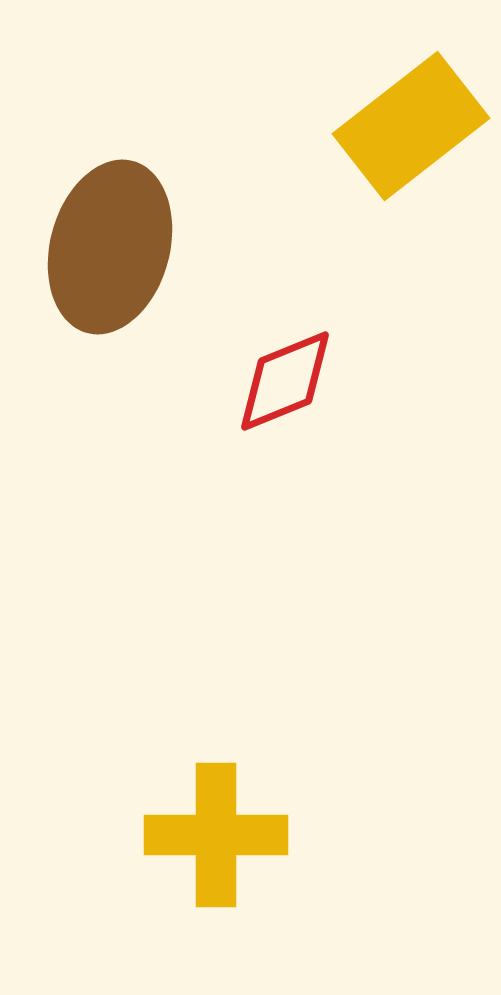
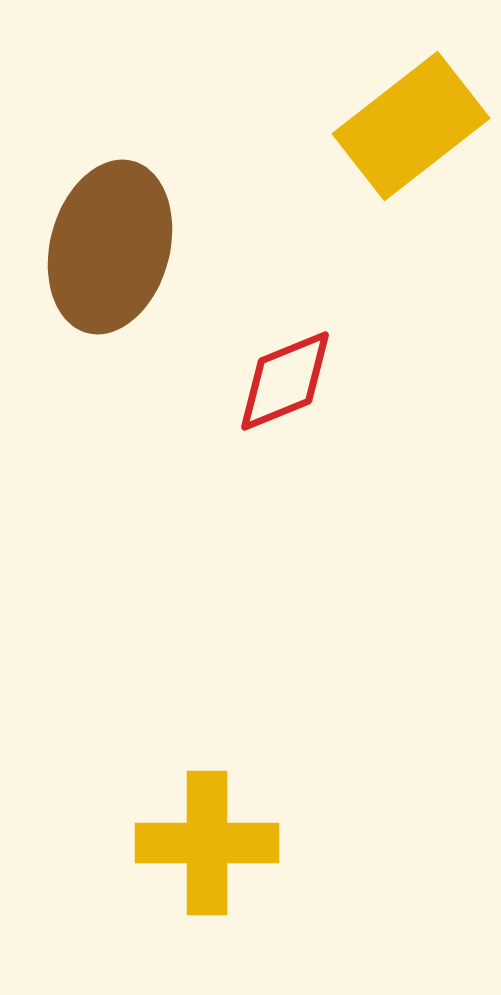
yellow cross: moved 9 px left, 8 px down
